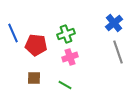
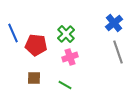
green cross: rotated 24 degrees counterclockwise
